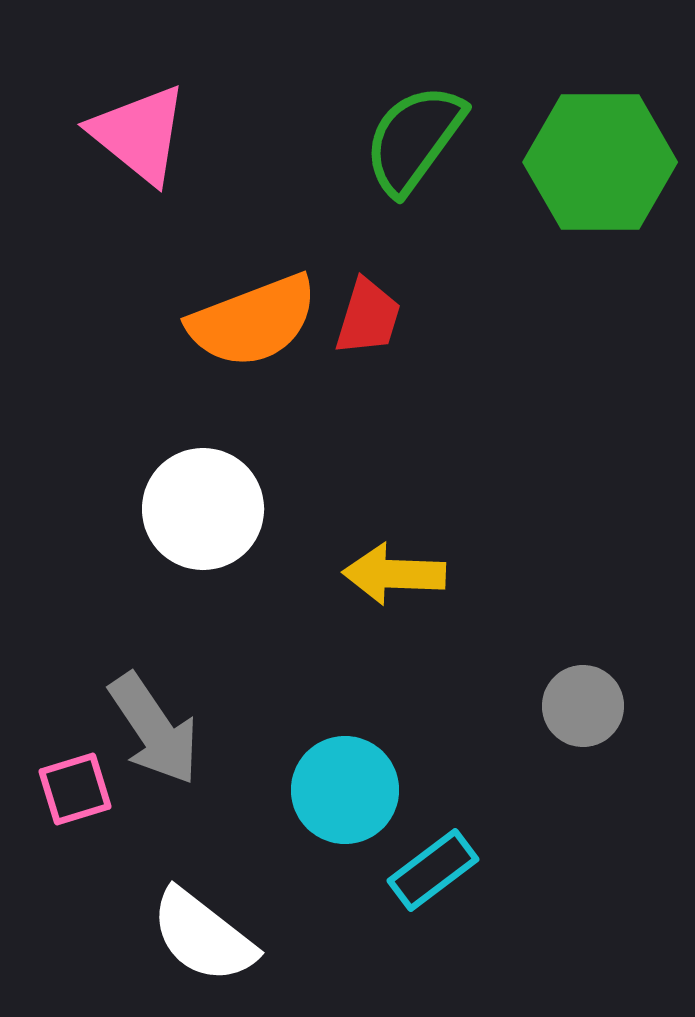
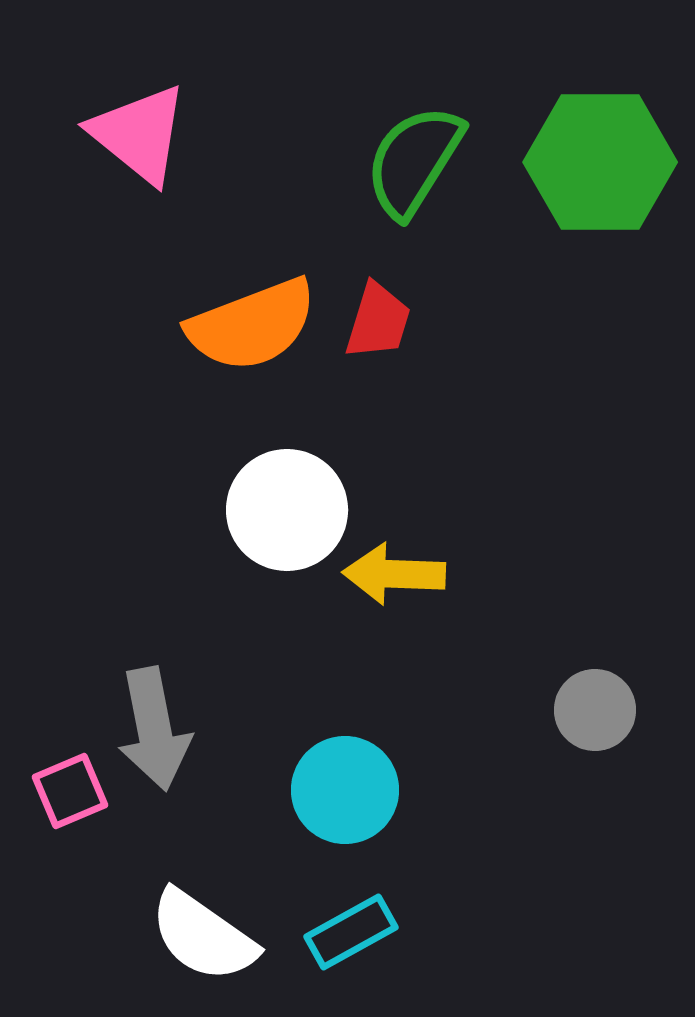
green semicircle: moved 22 px down; rotated 4 degrees counterclockwise
red trapezoid: moved 10 px right, 4 px down
orange semicircle: moved 1 px left, 4 px down
white circle: moved 84 px right, 1 px down
gray circle: moved 12 px right, 4 px down
gray arrow: rotated 23 degrees clockwise
pink square: moved 5 px left, 2 px down; rotated 6 degrees counterclockwise
cyan rectangle: moved 82 px left, 62 px down; rotated 8 degrees clockwise
white semicircle: rotated 3 degrees counterclockwise
